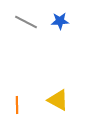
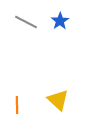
blue star: rotated 30 degrees counterclockwise
yellow triangle: rotated 15 degrees clockwise
